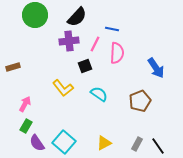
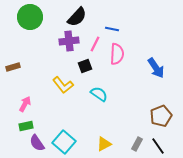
green circle: moved 5 px left, 2 px down
pink semicircle: moved 1 px down
yellow L-shape: moved 3 px up
brown pentagon: moved 21 px right, 15 px down
green rectangle: rotated 48 degrees clockwise
yellow triangle: moved 1 px down
